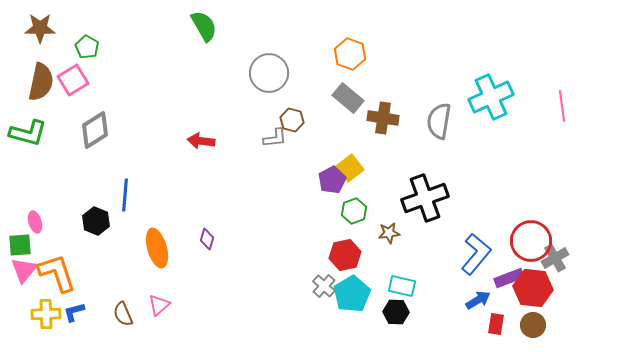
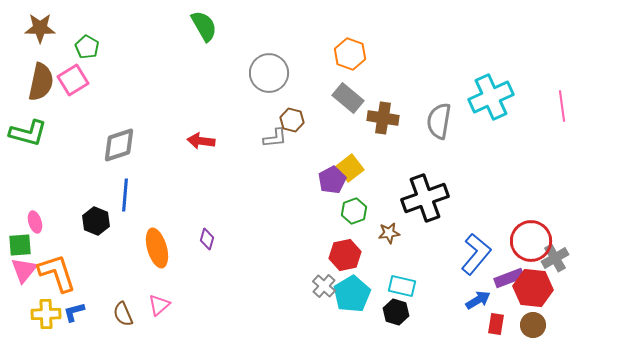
gray diamond at (95, 130): moved 24 px right, 15 px down; rotated 15 degrees clockwise
black hexagon at (396, 312): rotated 15 degrees clockwise
